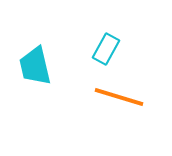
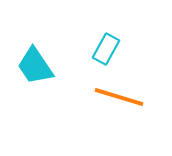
cyan trapezoid: rotated 21 degrees counterclockwise
